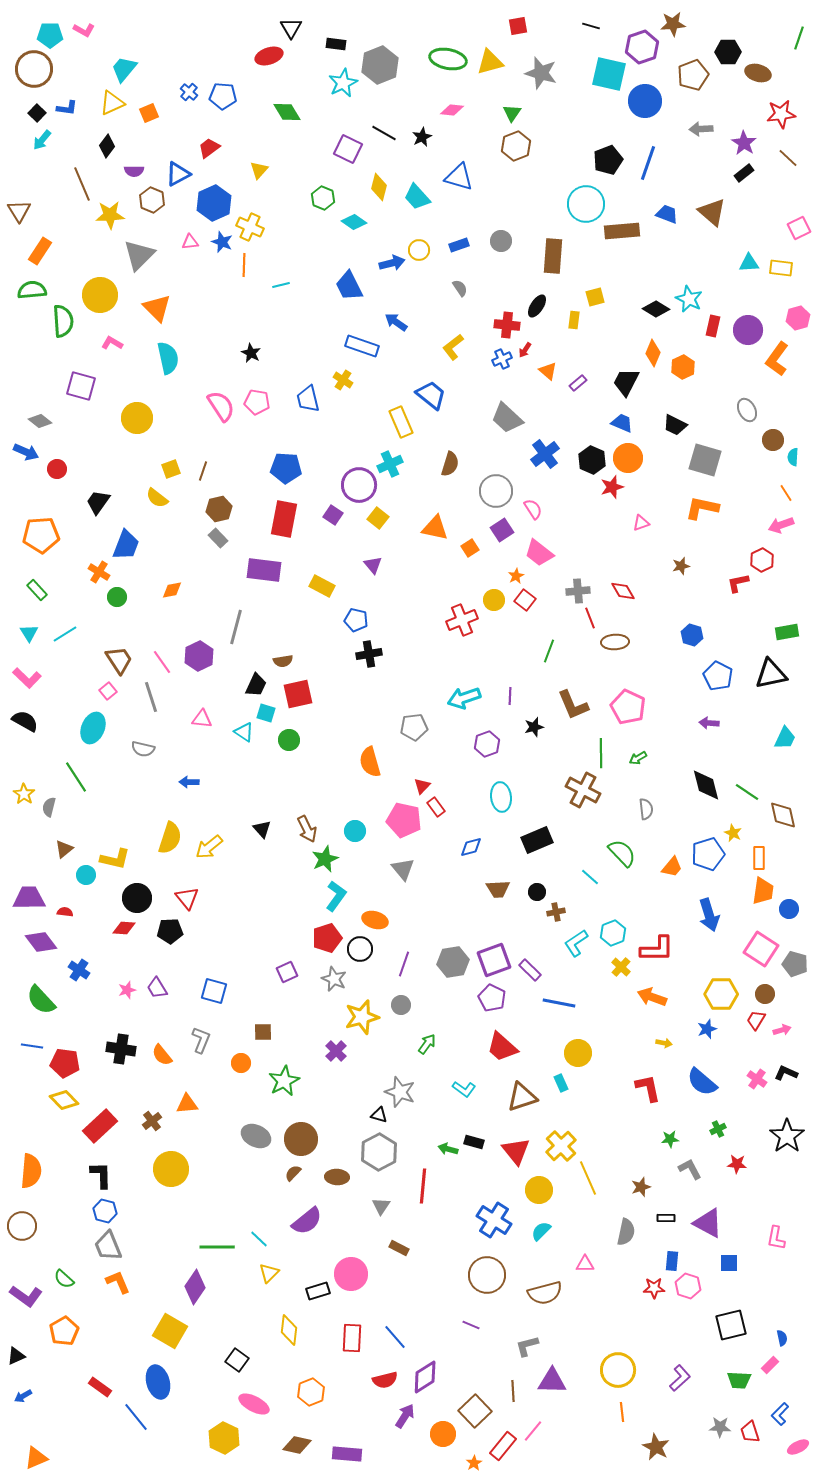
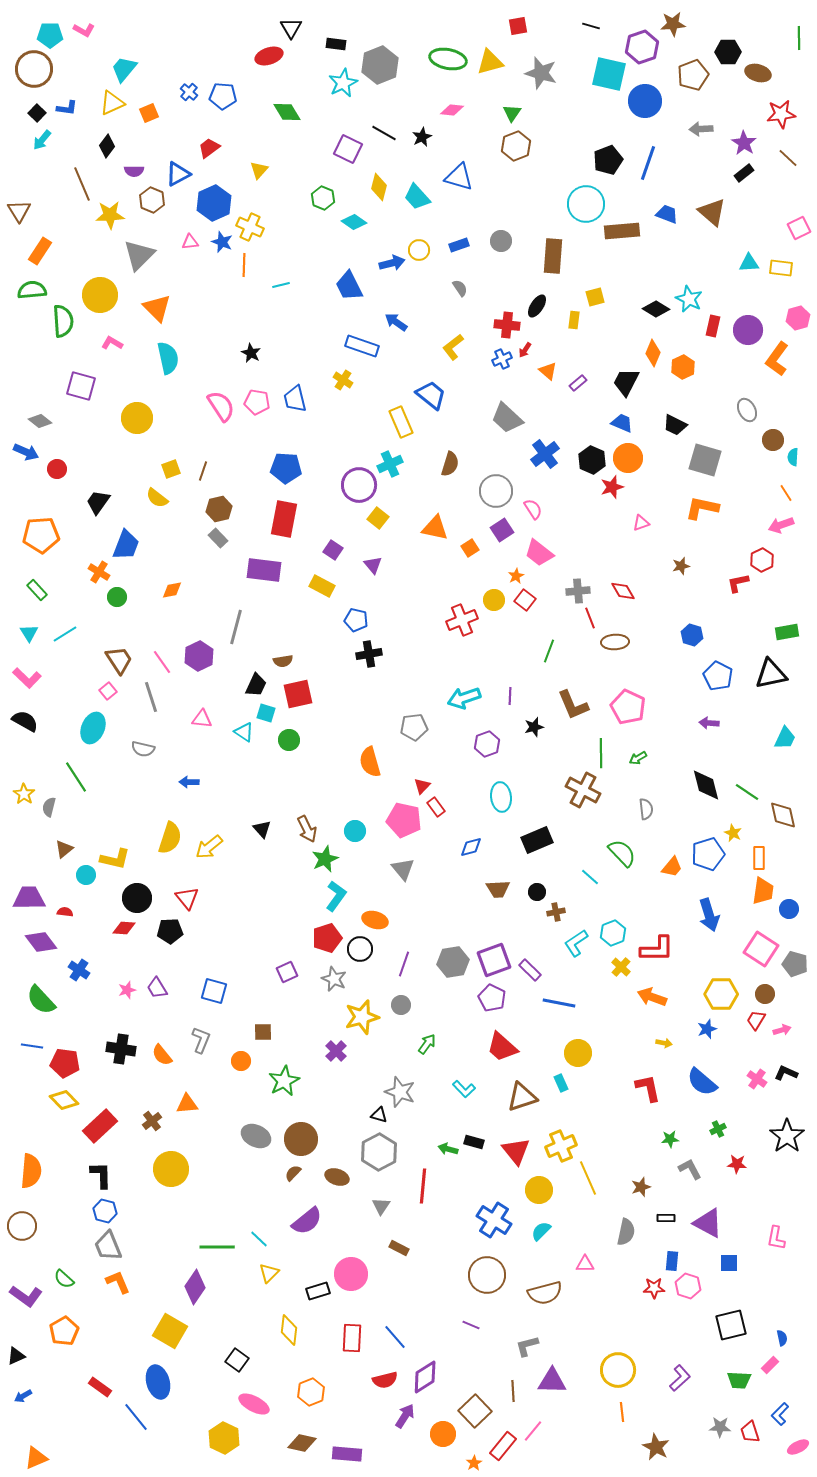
green line at (799, 38): rotated 20 degrees counterclockwise
blue trapezoid at (308, 399): moved 13 px left
purple square at (333, 515): moved 35 px down
orange circle at (241, 1063): moved 2 px up
cyan L-shape at (464, 1089): rotated 10 degrees clockwise
yellow cross at (561, 1146): rotated 20 degrees clockwise
brown ellipse at (337, 1177): rotated 15 degrees clockwise
brown diamond at (297, 1445): moved 5 px right, 2 px up
